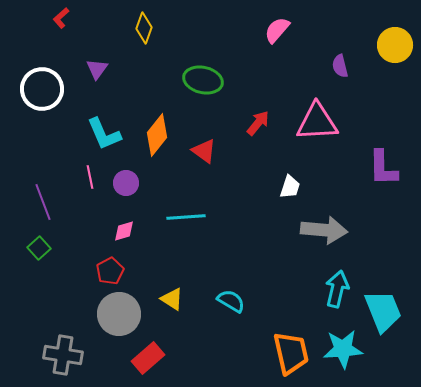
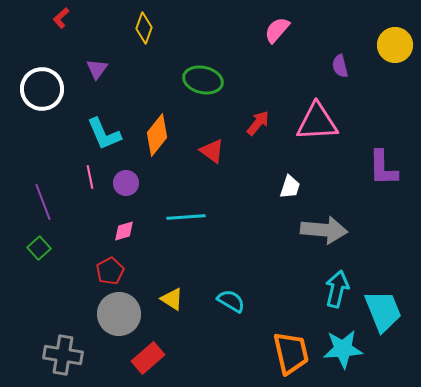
red triangle: moved 8 px right
